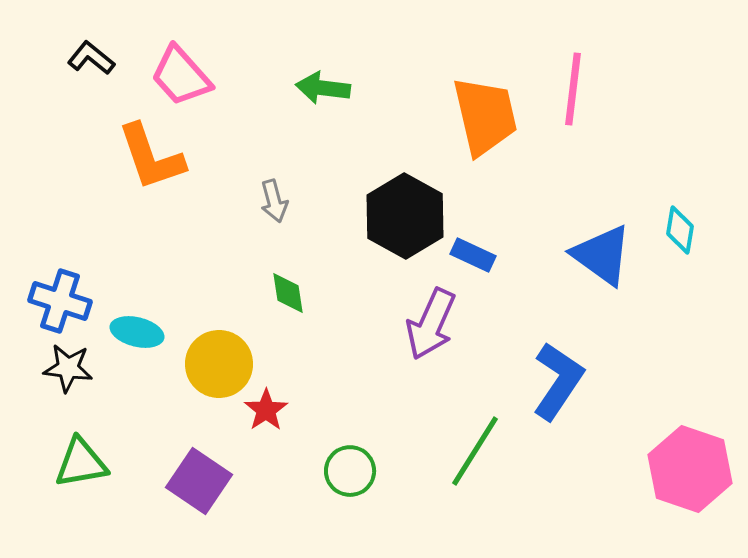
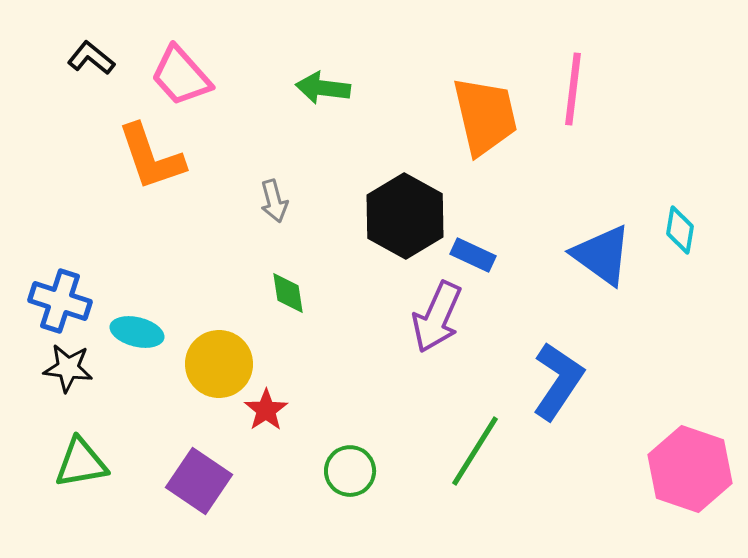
purple arrow: moved 6 px right, 7 px up
